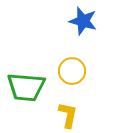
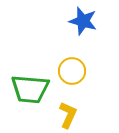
green trapezoid: moved 4 px right, 2 px down
yellow L-shape: rotated 12 degrees clockwise
